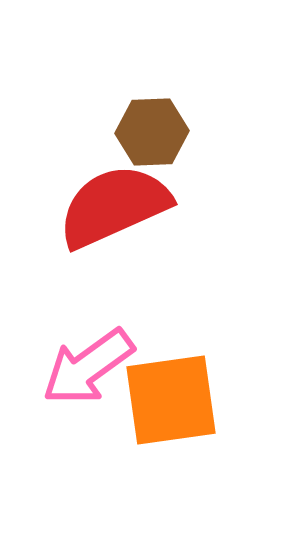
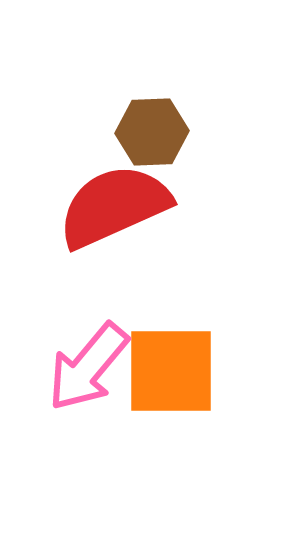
pink arrow: rotated 14 degrees counterclockwise
orange square: moved 29 px up; rotated 8 degrees clockwise
